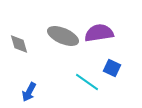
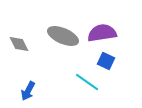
purple semicircle: moved 3 px right
gray diamond: rotated 10 degrees counterclockwise
blue square: moved 6 px left, 7 px up
blue arrow: moved 1 px left, 1 px up
